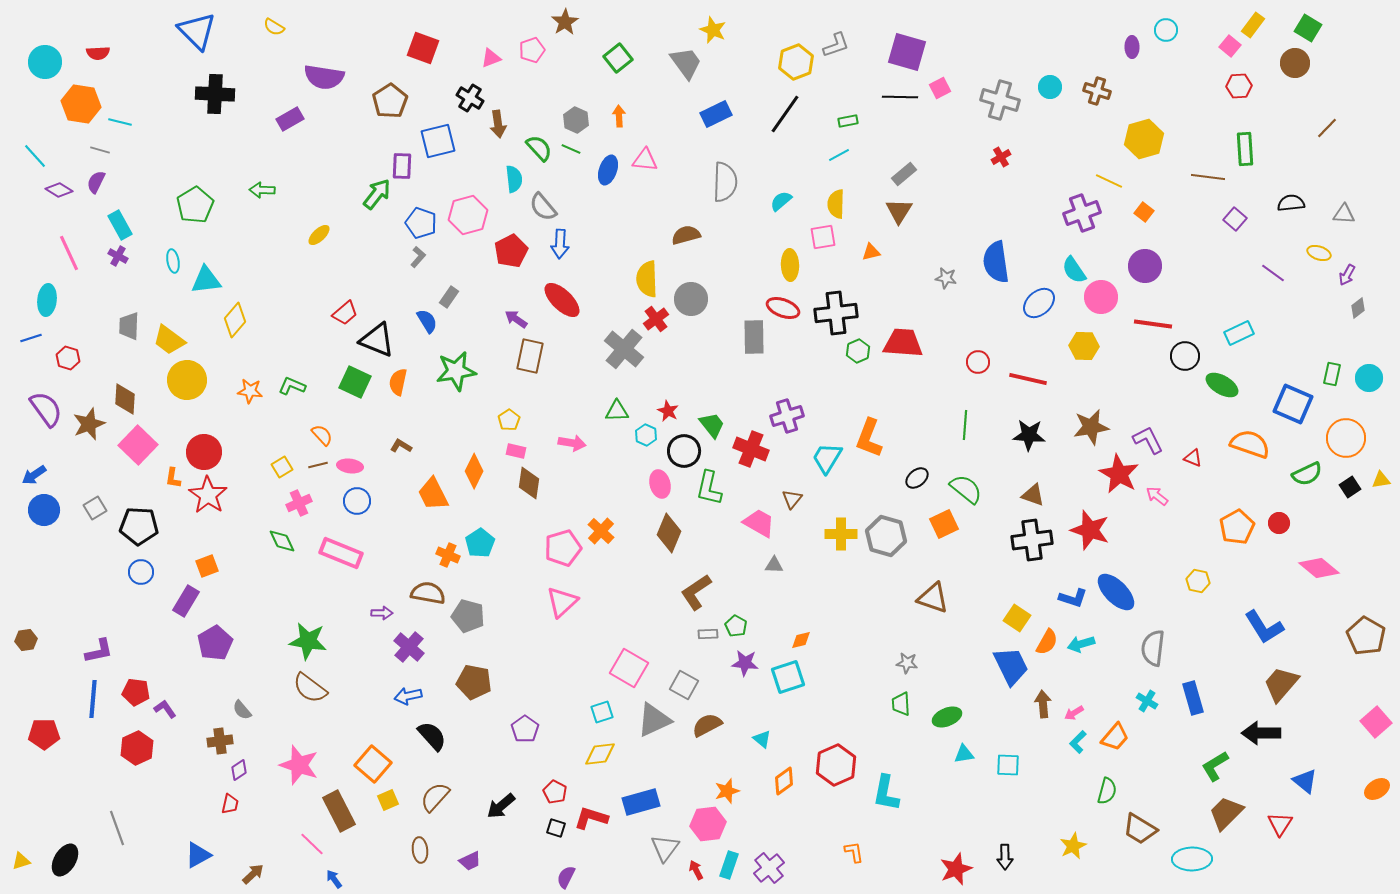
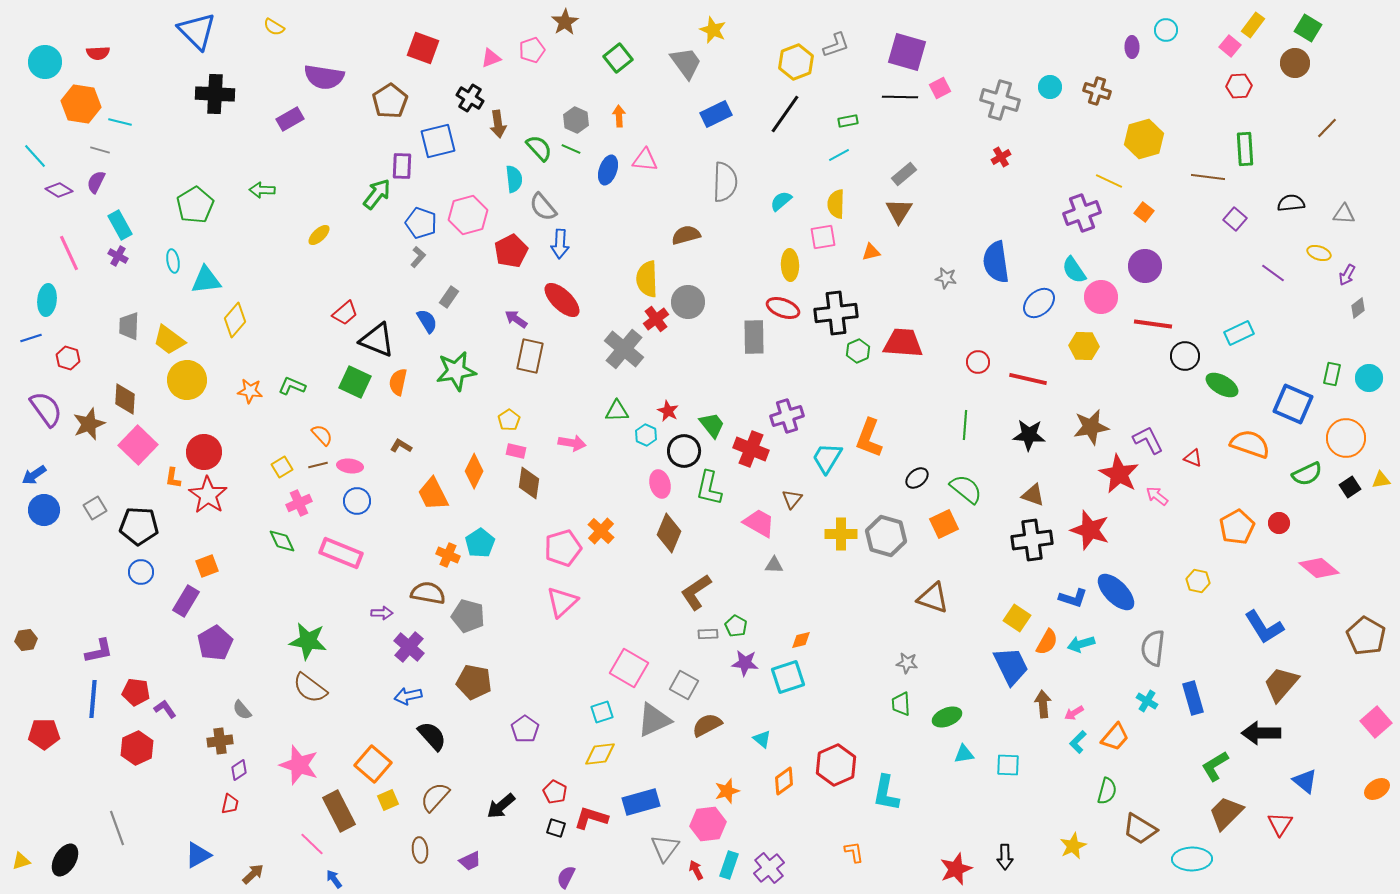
gray circle at (691, 299): moved 3 px left, 3 px down
